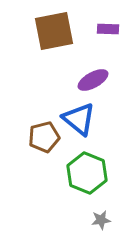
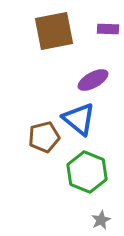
green hexagon: moved 1 px up
gray star: rotated 18 degrees counterclockwise
